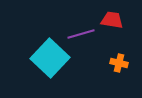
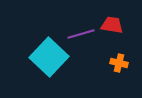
red trapezoid: moved 5 px down
cyan square: moved 1 px left, 1 px up
